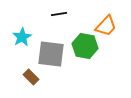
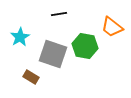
orange trapezoid: moved 6 px right, 1 px down; rotated 85 degrees clockwise
cyan star: moved 2 px left
gray square: moved 2 px right; rotated 12 degrees clockwise
brown rectangle: rotated 14 degrees counterclockwise
